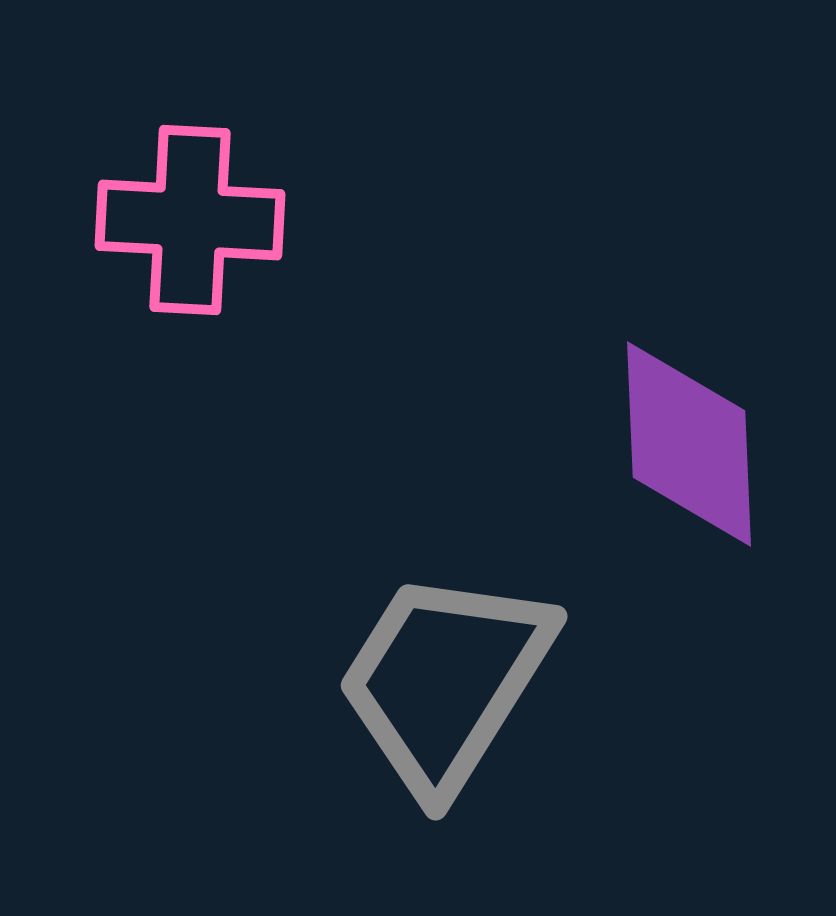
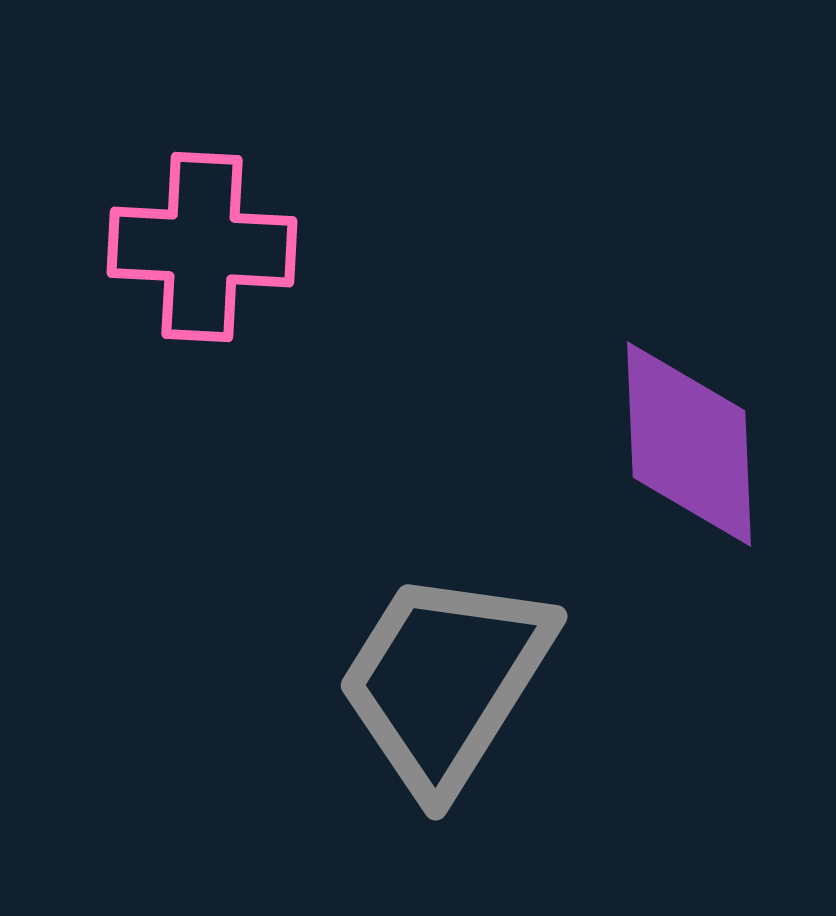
pink cross: moved 12 px right, 27 px down
